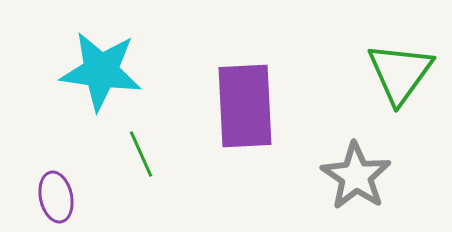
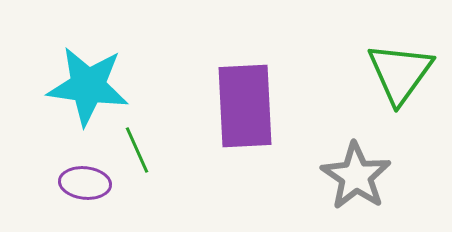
cyan star: moved 13 px left, 15 px down
green line: moved 4 px left, 4 px up
purple ellipse: moved 29 px right, 14 px up; rotated 72 degrees counterclockwise
